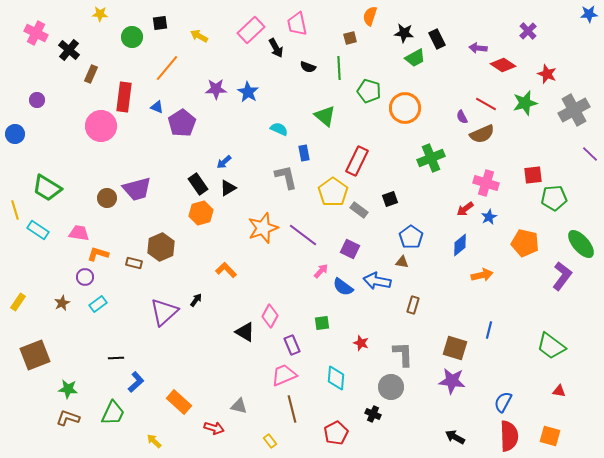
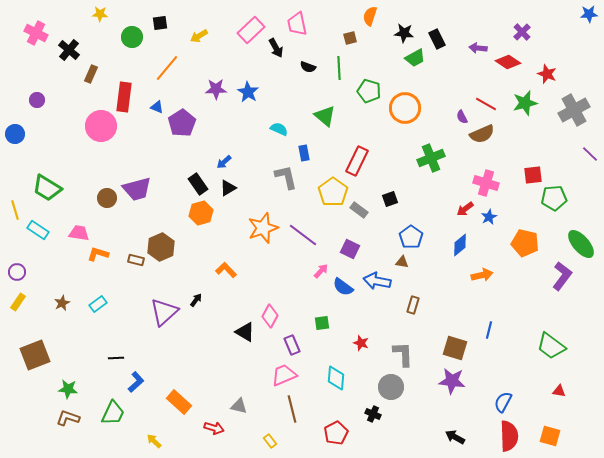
purple cross at (528, 31): moved 6 px left, 1 px down
yellow arrow at (199, 36): rotated 60 degrees counterclockwise
red diamond at (503, 65): moved 5 px right, 3 px up
brown rectangle at (134, 263): moved 2 px right, 3 px up
purple circle at (85, 277): moved 68 px left, 5 px up
